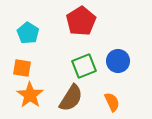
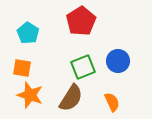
green square: moved 1 px left, 1 px down
orange star: rotated 16 degrees counterclockwise
